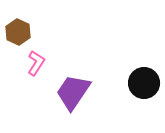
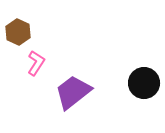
purple trapezoid: rotated 18 degrees clockwise
